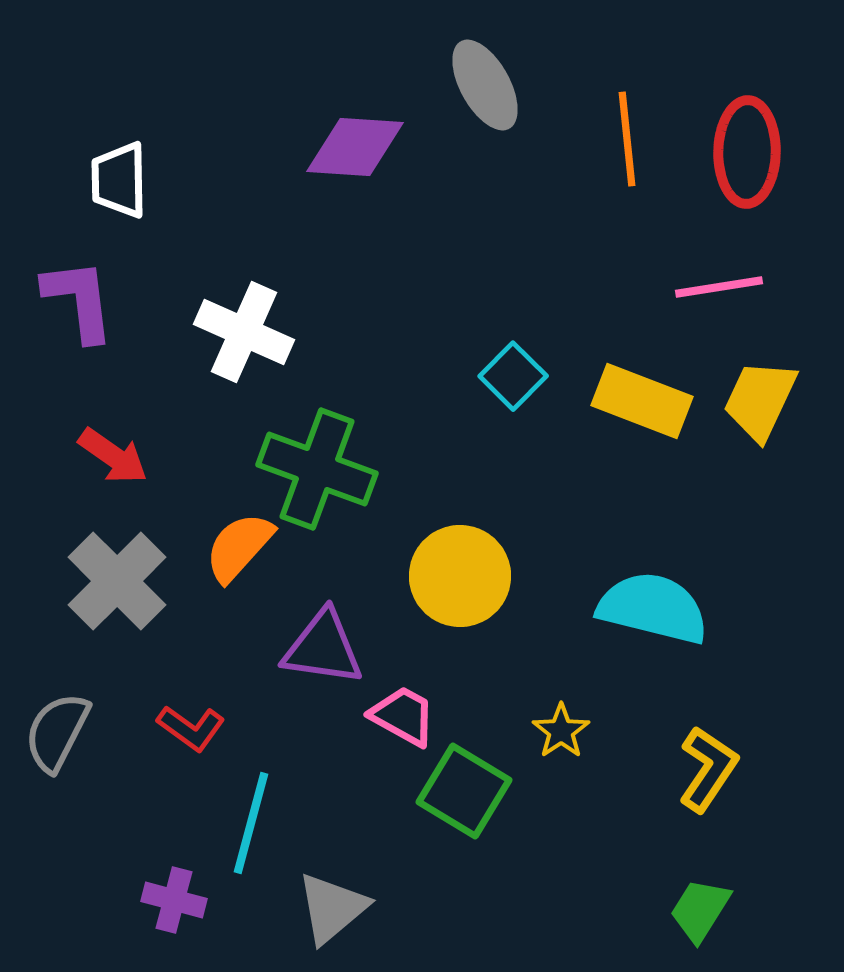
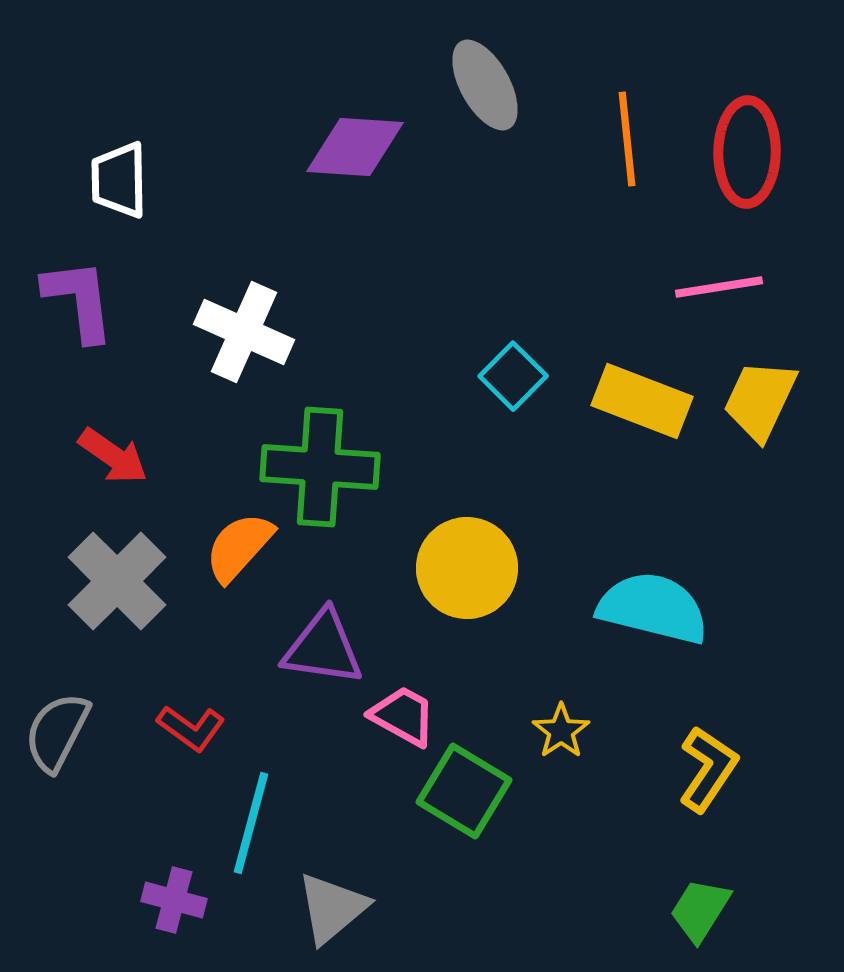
green cross: moved 3 px right, 2 px up; rotated 16 degrees counterclockwise
yellow circle: moved 7 px right, 8 px up
